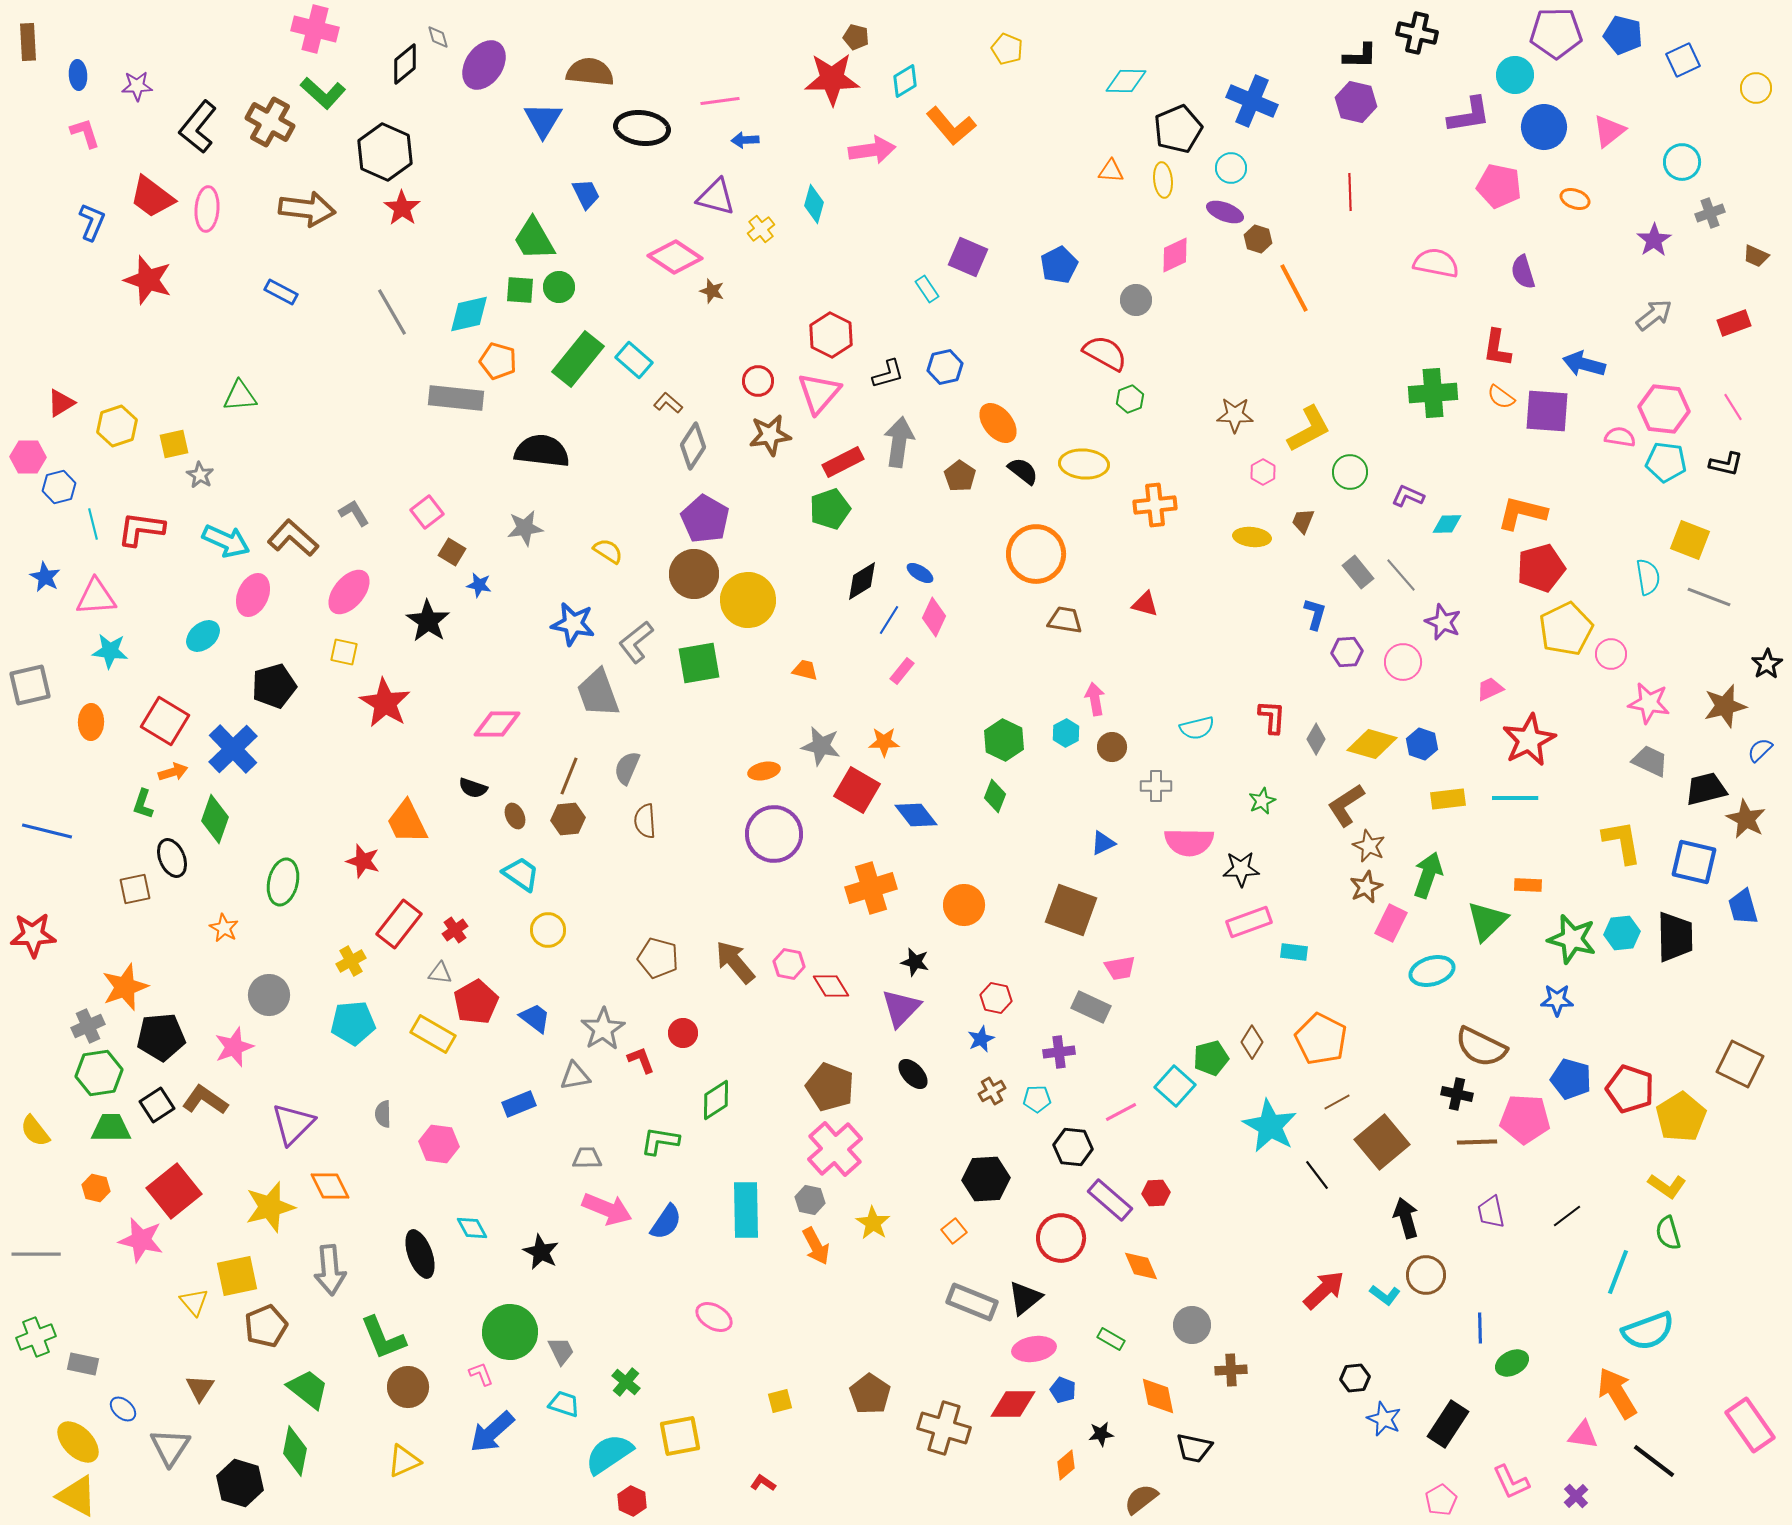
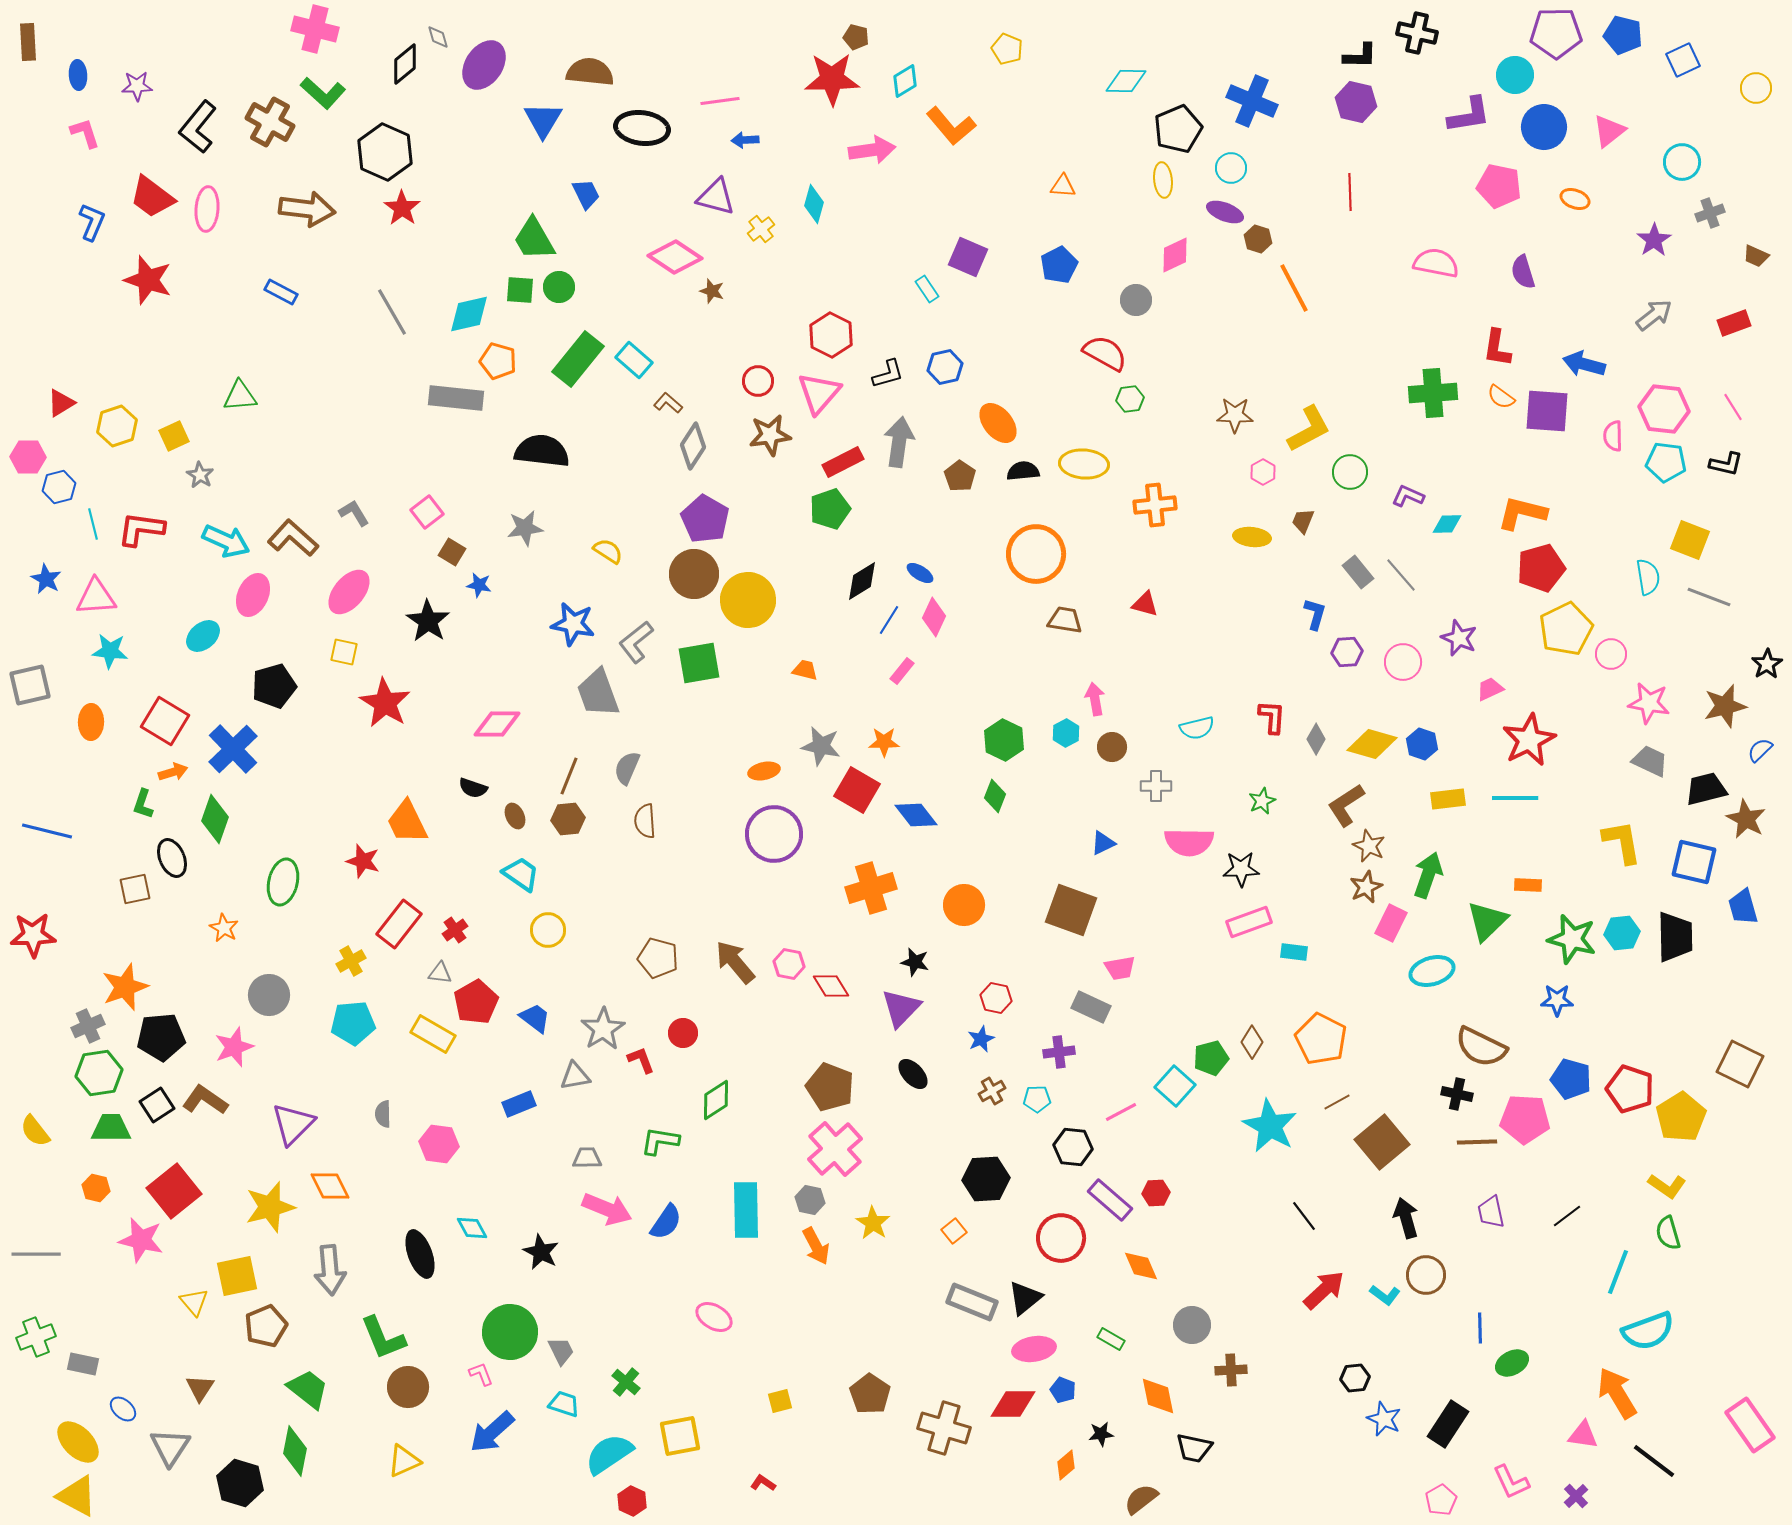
orange triangle at (1111, 171): moved 48 px left, 15 px down
green hexagon at (1130, 399): rotated 12 degrees clockwise
pink semicircle at (1620, 437): moved 7 px left, 1 px up; rotated 100 degrees counterclockwise
yellow square at (174, 444): moved 8 px up; rotated 12 degrees counterclockwise
black semicircle at (1023, 471): rotated 44 degrees counterclockwise
blue star at (45, 577): moved 1 px right, 2 px down
purple star at (1443, 622): moved 16 px right, 16 px down
black line at (1317, 1175): moved 13 px left, 41 px down
